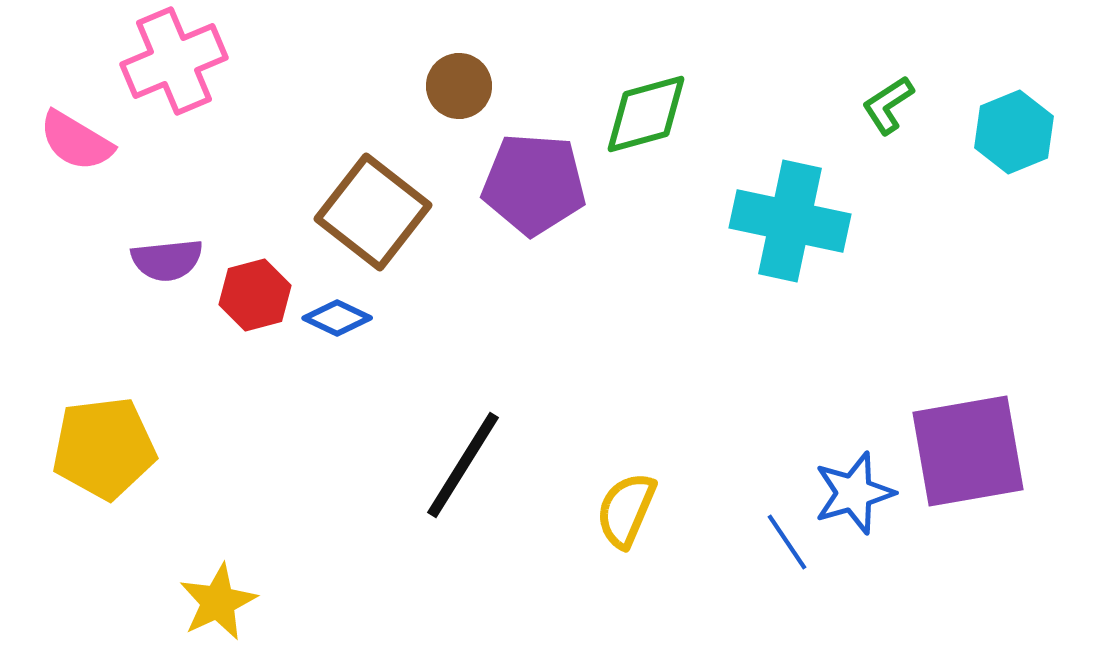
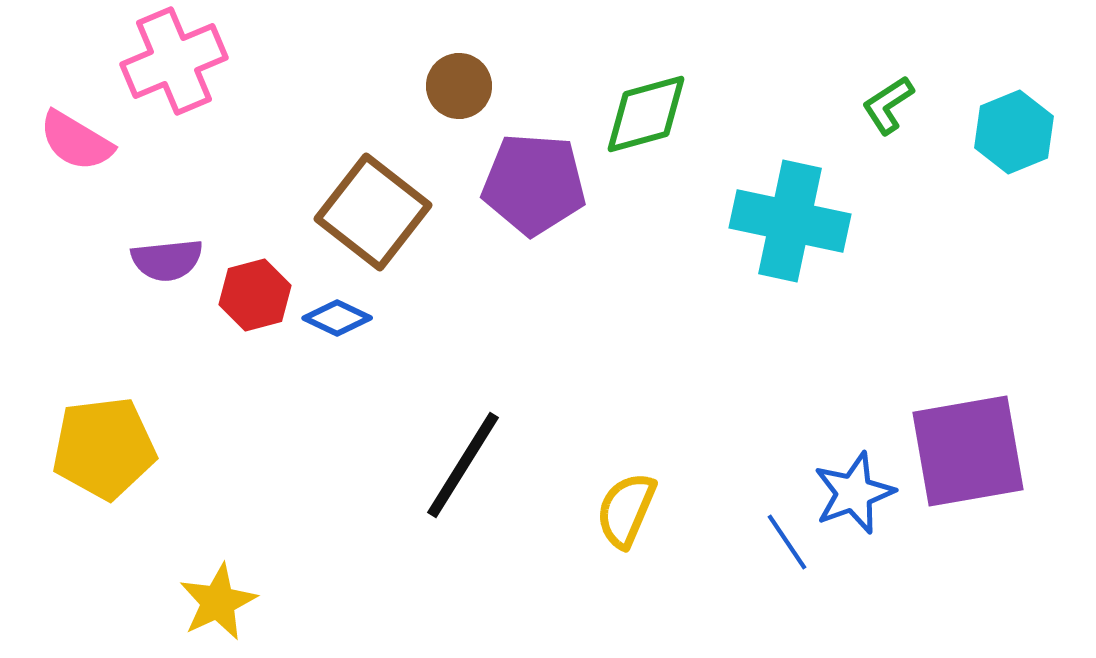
blue star: rotated 4 degrees counterclockwise
